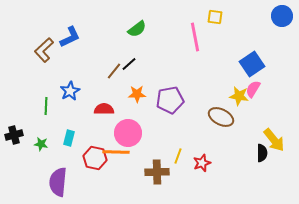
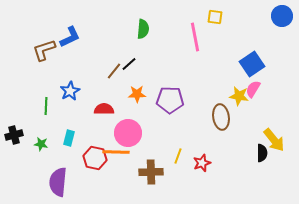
green semicircle: moved 6 px right; rotated 48 degrees counterclockwise
brown L-shape: rotated 25 degrees clockwise
purple pentagon: rotated 12 degrees clockwise
brown ellipse: rotated 55 degrees clockwise
brown cross: moved 6 px left
